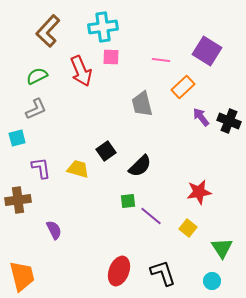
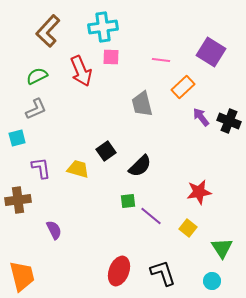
purple square: moved 4 px right, 1 px down
